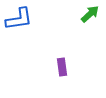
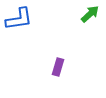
purple rectangle: moved 4 px left; rotated 24 degrees clockwise
